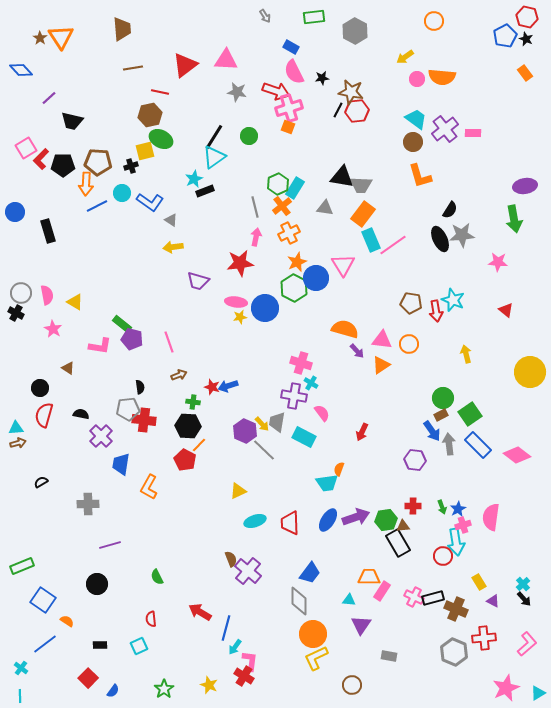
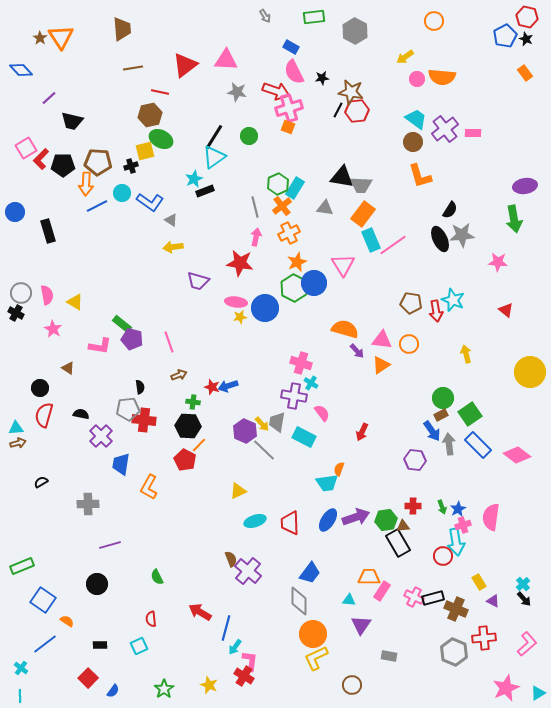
red star at (240, 263): rotated 16 degrees clockwise
blue circle at (316, 278): moved 2 px left, 5 px down
